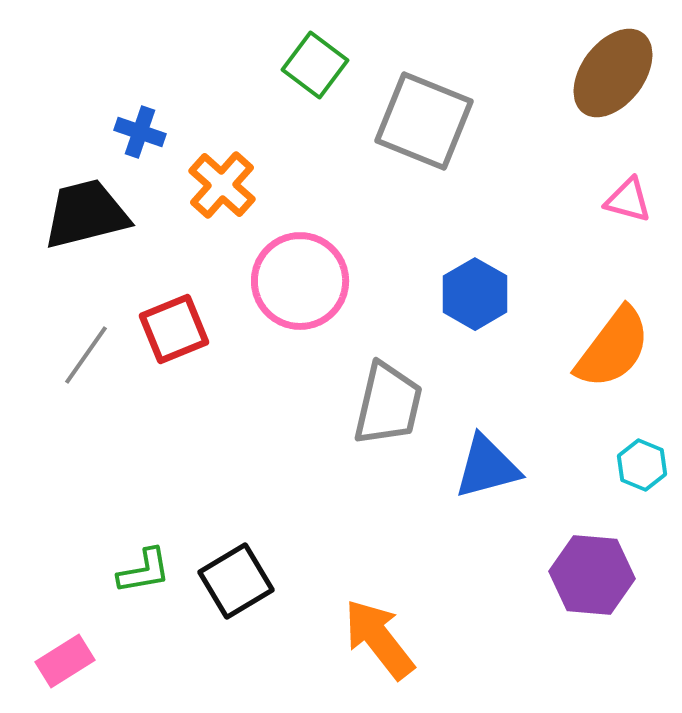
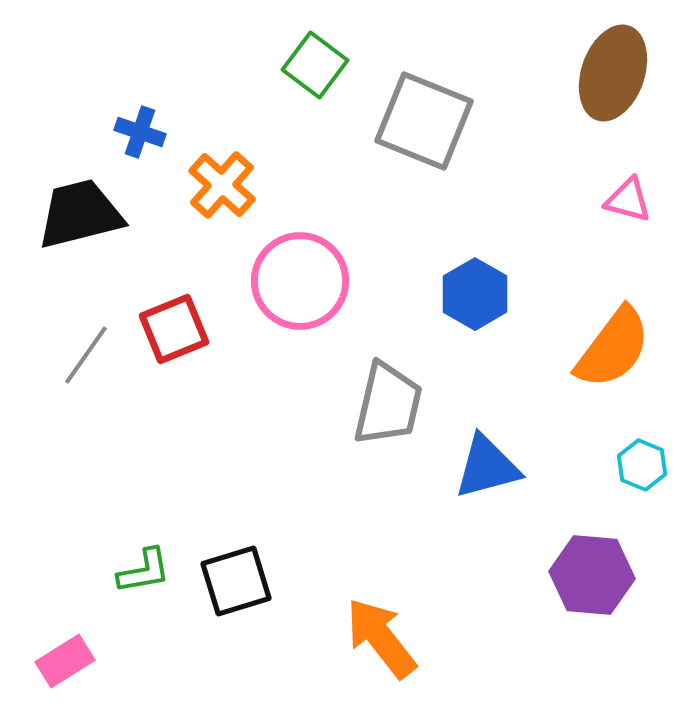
brown ellipse: rotated 18 degrees counterclockwise
black trapezoid: moved 6 px left
black square: rotated 14 degrees clockwise
orange arrow: moved 2 px right, 1 px up
